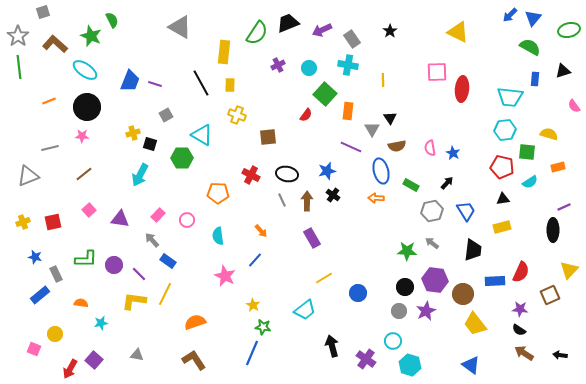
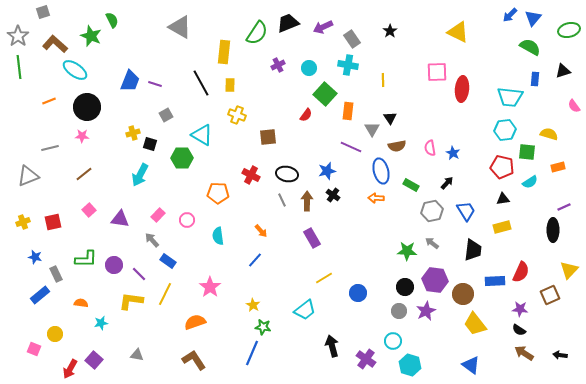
purple arrow at (322, 30): moved 1 px right, 3 px up
cyan ellipse at (85, 70): moved 10 px left
pink star at (225, 276): moved 15 px left, 11 px down; rotated 10 degrees clockwise
yellow L-shape at (134, 301): moved 3 px left
